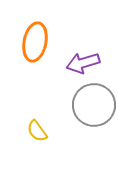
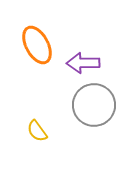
orange ellipse: moved 2 px right, 3 px down; rotated 39 degrees counterclockwise
purple arrow: rotated 16 degrees clockwise
